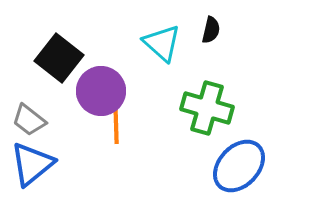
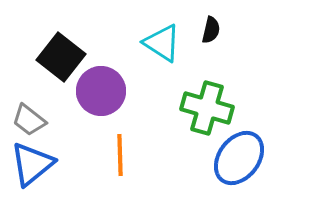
cyan triangle: rotated 9 degrees counterclockwise
black square: moved 2 px right, 1 px up
orange line: moved 4 px right, 32 px down
blue ellipse: moved 8 px up; rotated 6 degrees counterclockwise
